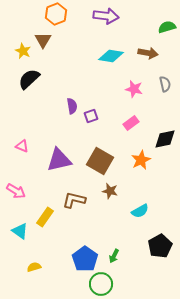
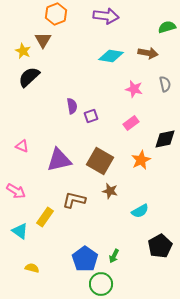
black semicircle: moved 2 px up
yellow semicircle: moved 2 px left, 1 px down; rotated 32 degrees clockwise
